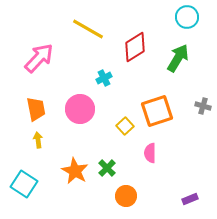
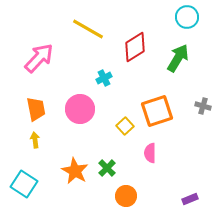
yellow arrow: moved 3 px left
